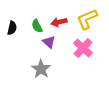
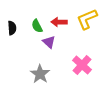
red arrow: rotated 14 degrees clockwise
black semicircle: rotated 16 degrees counterclockwise
pink cross: moved 1 px left, 17 px down
gray star: moved 1 px left, 5 px down
